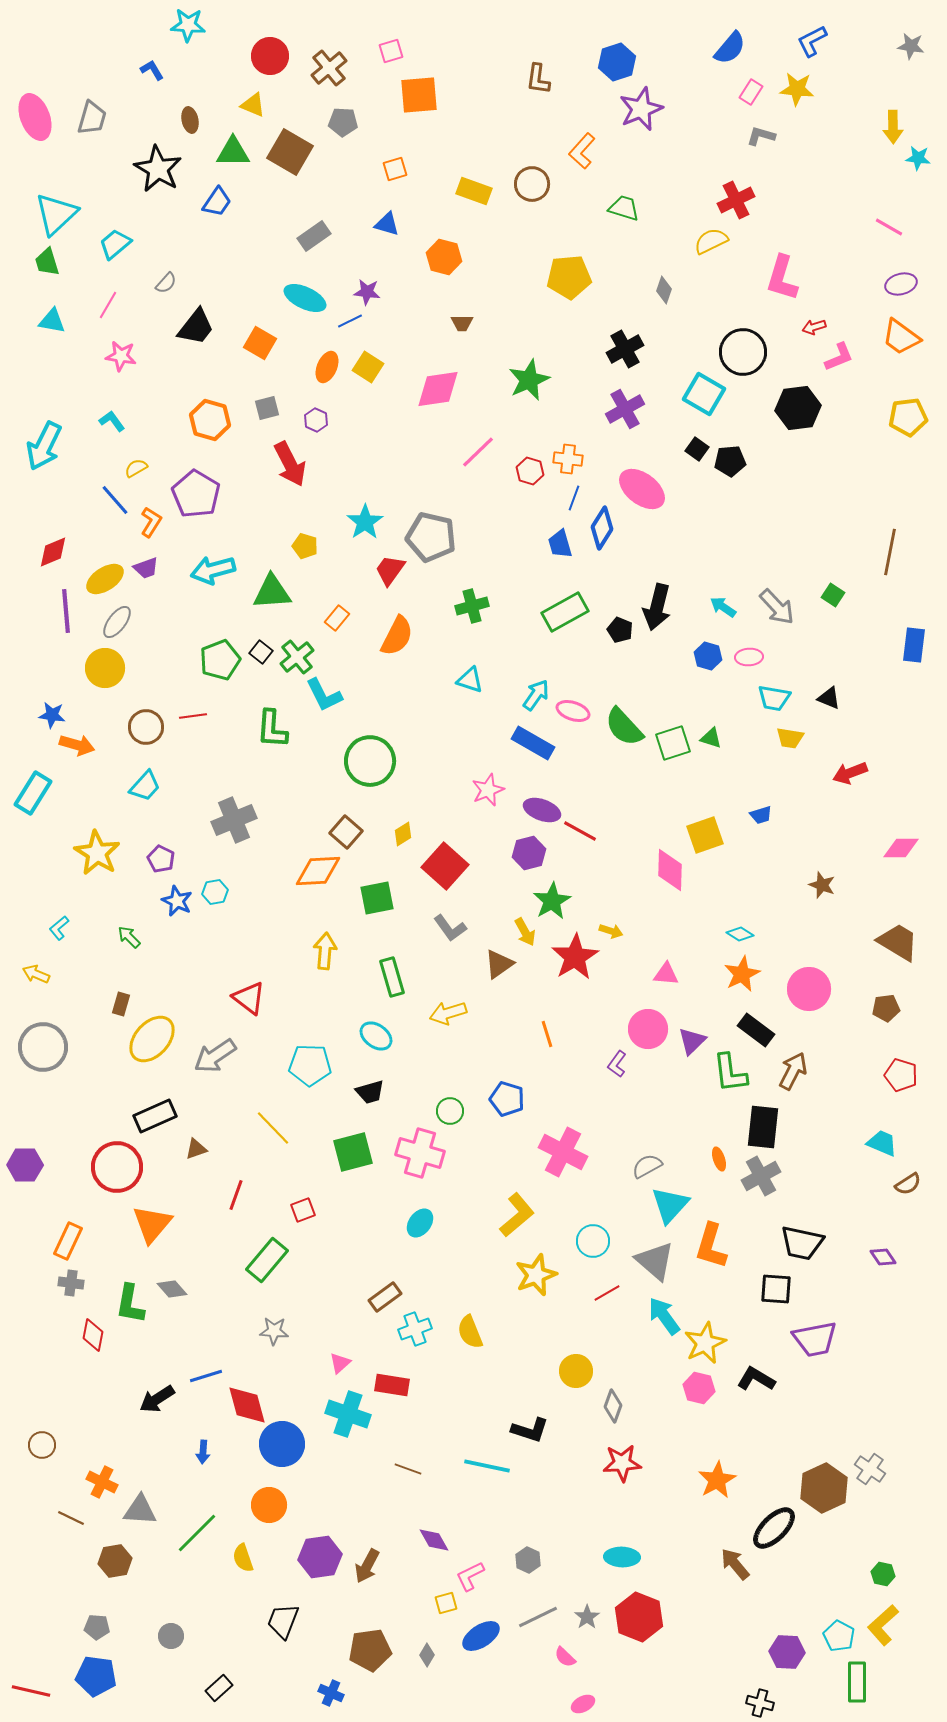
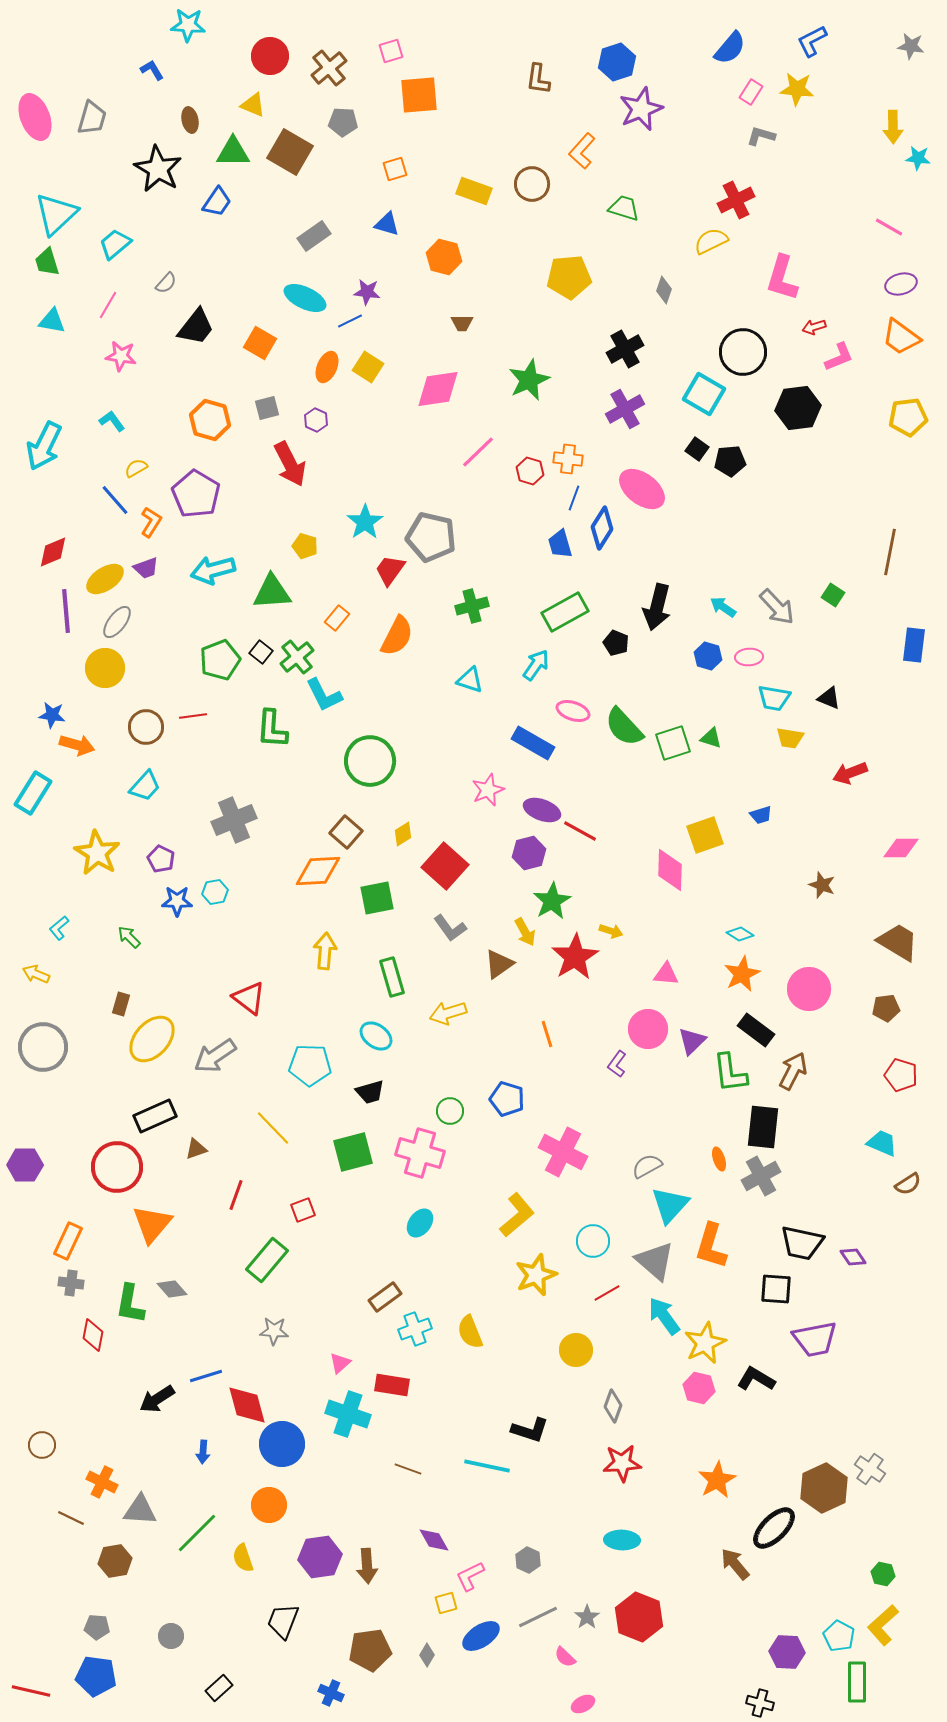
black pentagon at (620, 630): moved 4 px left, 13 px down
cyan arrow at (536, 695): moved 30 px up
blue star at (177, 901): rotated 24 degrees counterclockwise
purple diamond at (883, 1257): moved 30 px left
yellow circle at (576, 1371): moved 21 px up
cyan ellipse at (622, 1557): moved 17 px up
brown arrow at (367, 1566): rotated 32 degrees counterclockwise
